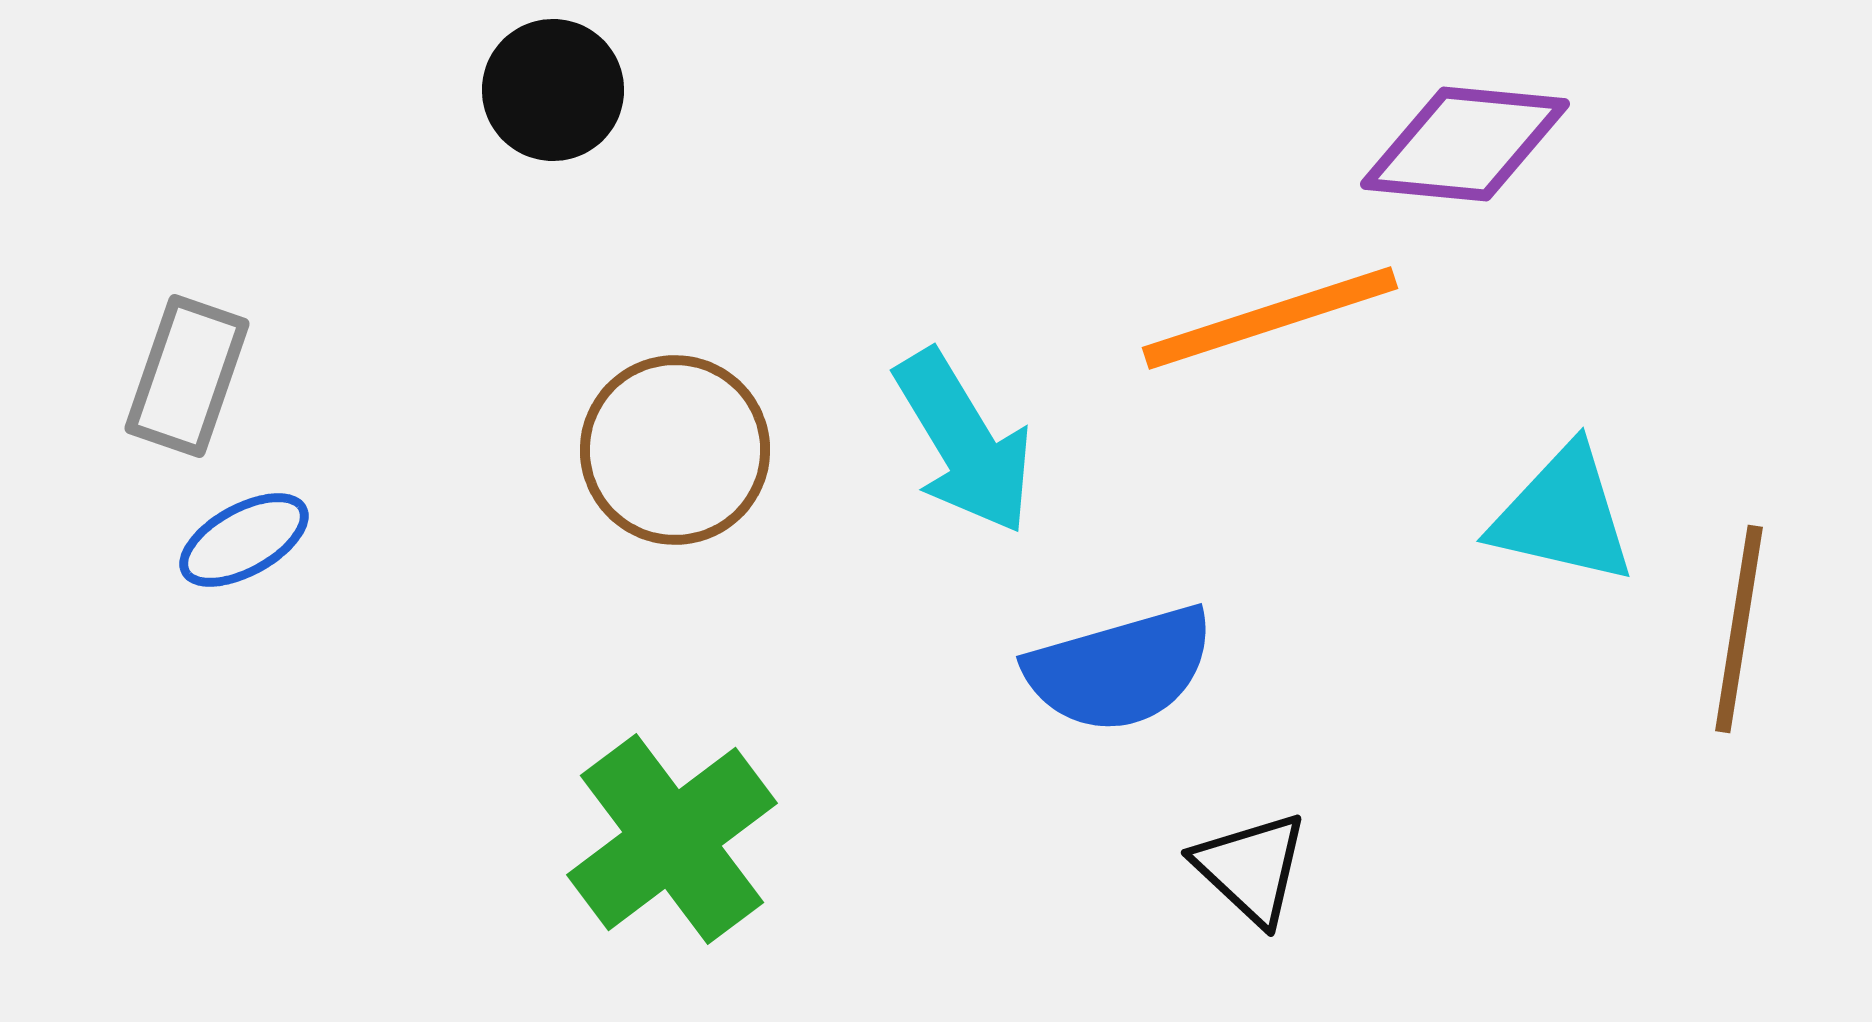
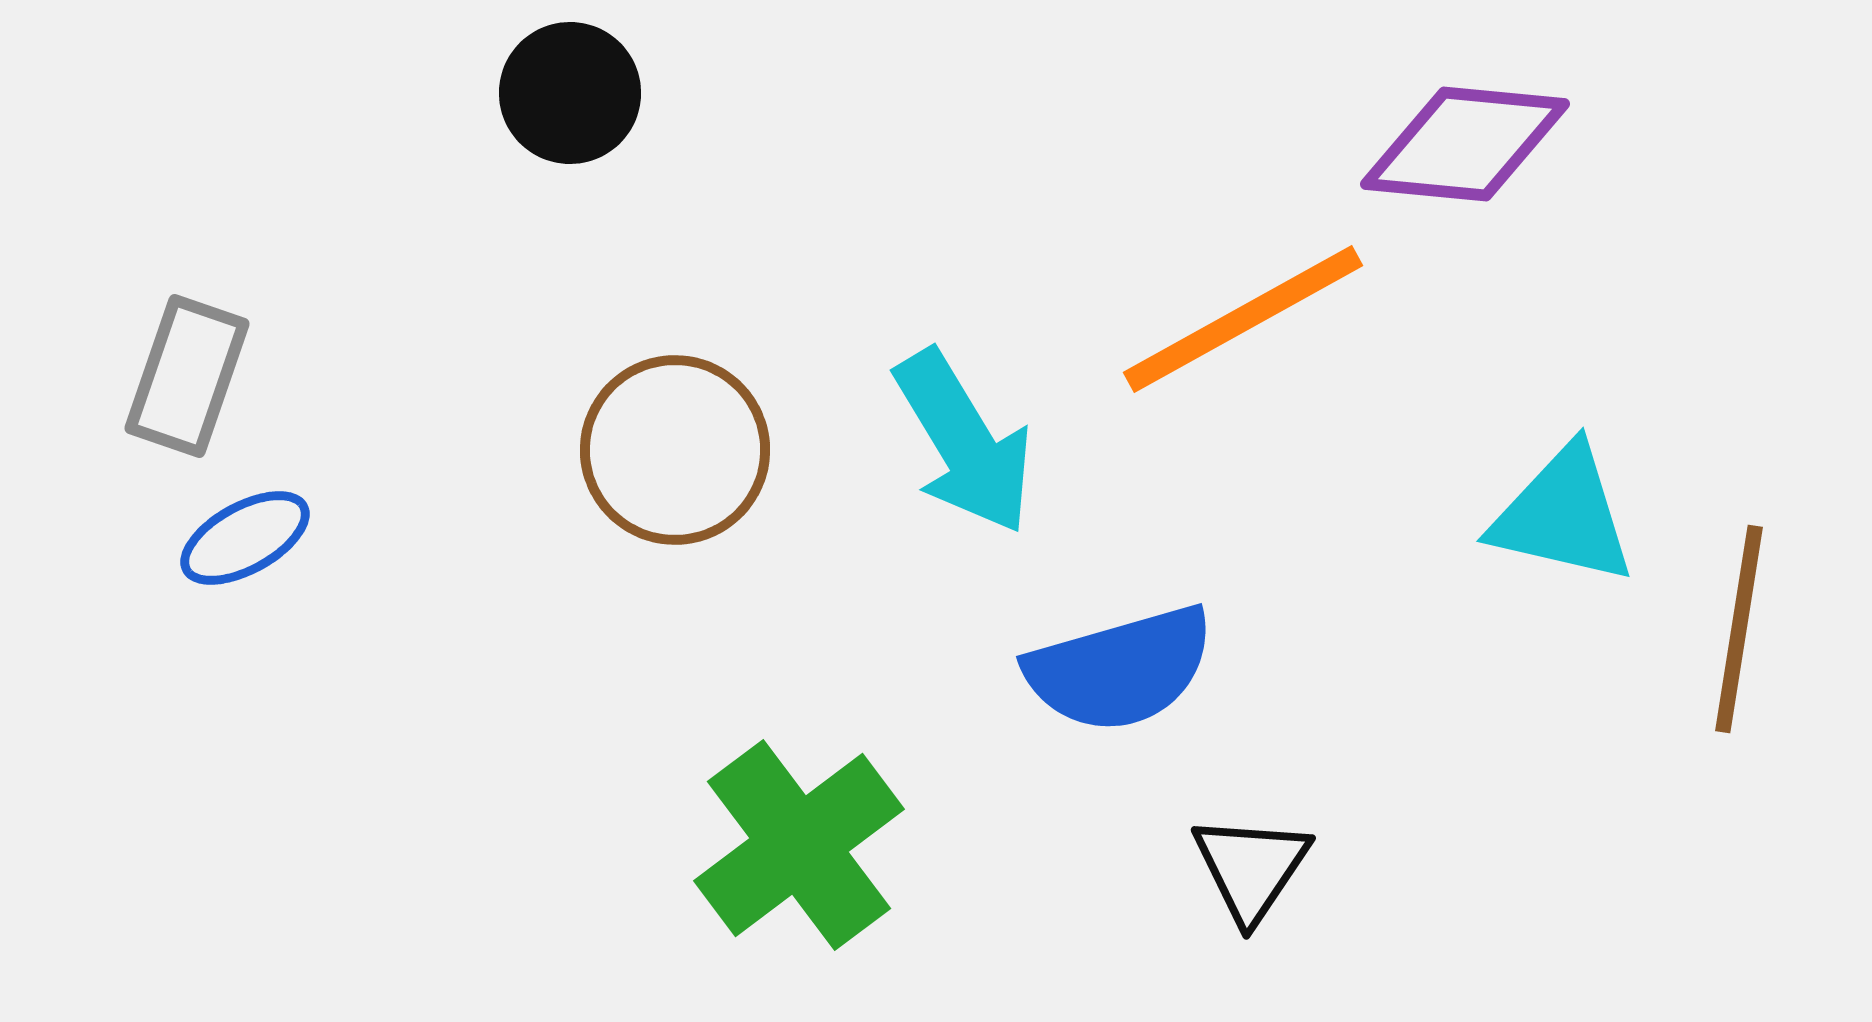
black circle: moved 17 px right, 3 px down
orange line: moved 27 px left, 1 px down; rotated 11 degrees counterclockwise
blue ellipse: moved 1 px right, 2 px up
green cross: moved 127 px right, 6 px down
black triangle: rotated 21 degrees clockwise
